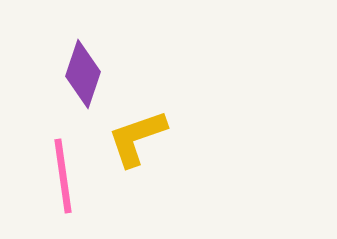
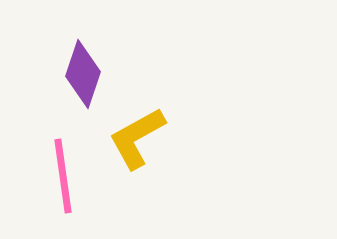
yellow L-shape: rotated 10 degrees counterclockwise
